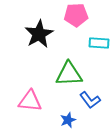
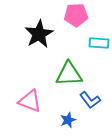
pink triangle: rotated 15 degrees clockwise
